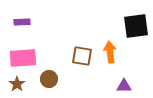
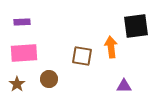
orange arrow: moved 1 px right, 5 px up
pink rectangle: moved 1 px right, 5 px up
